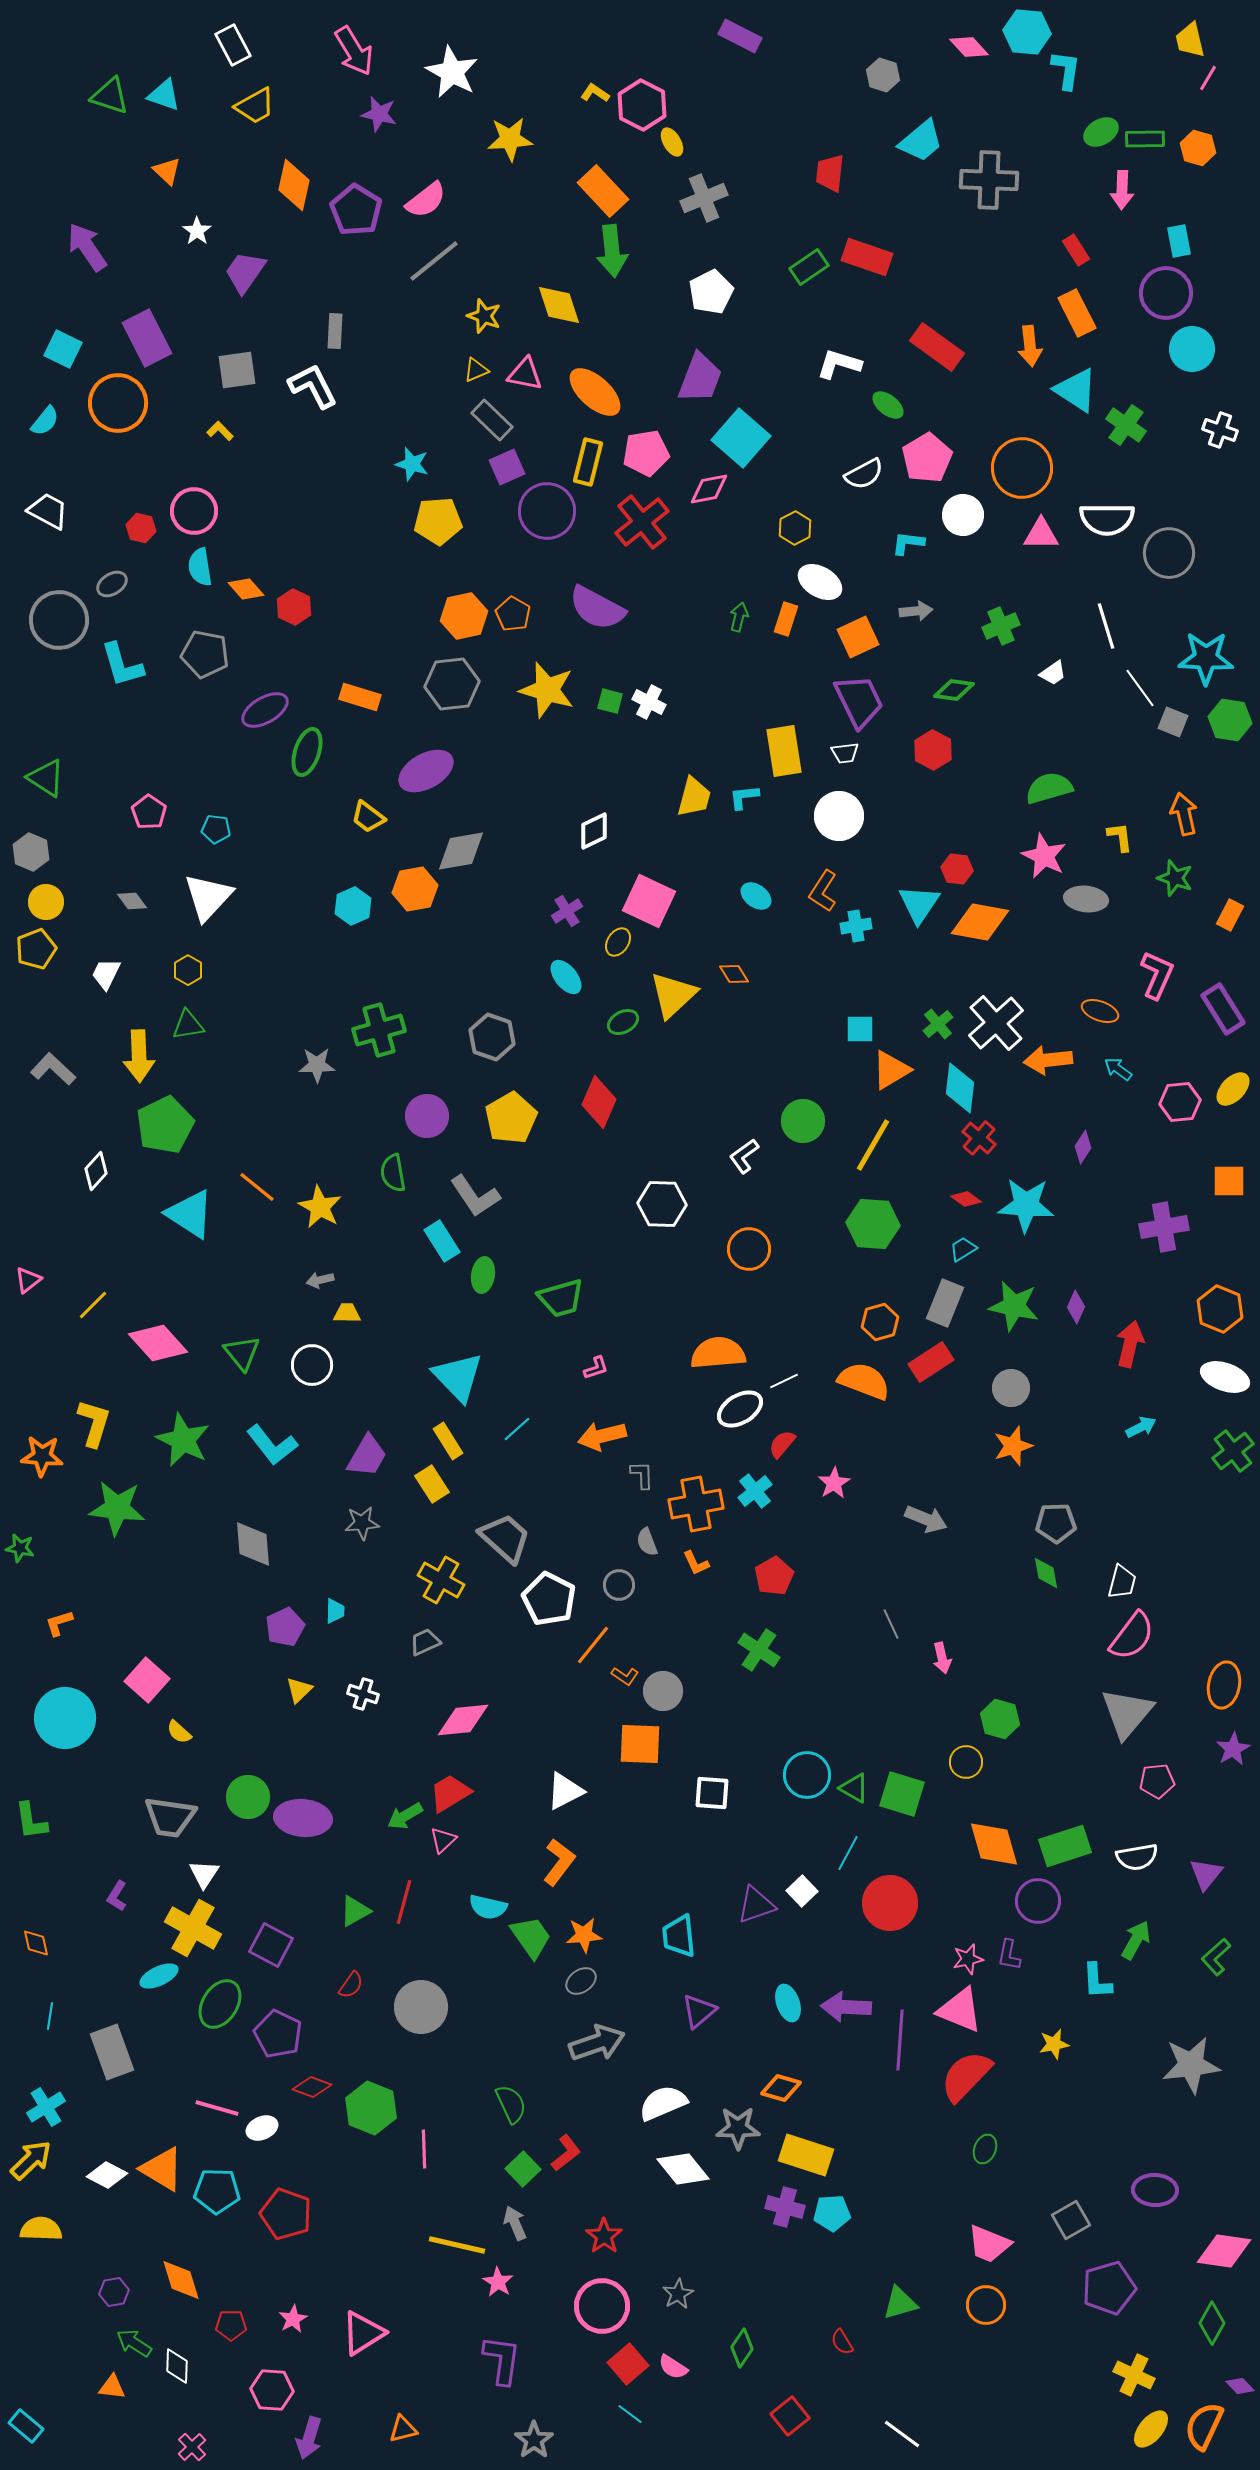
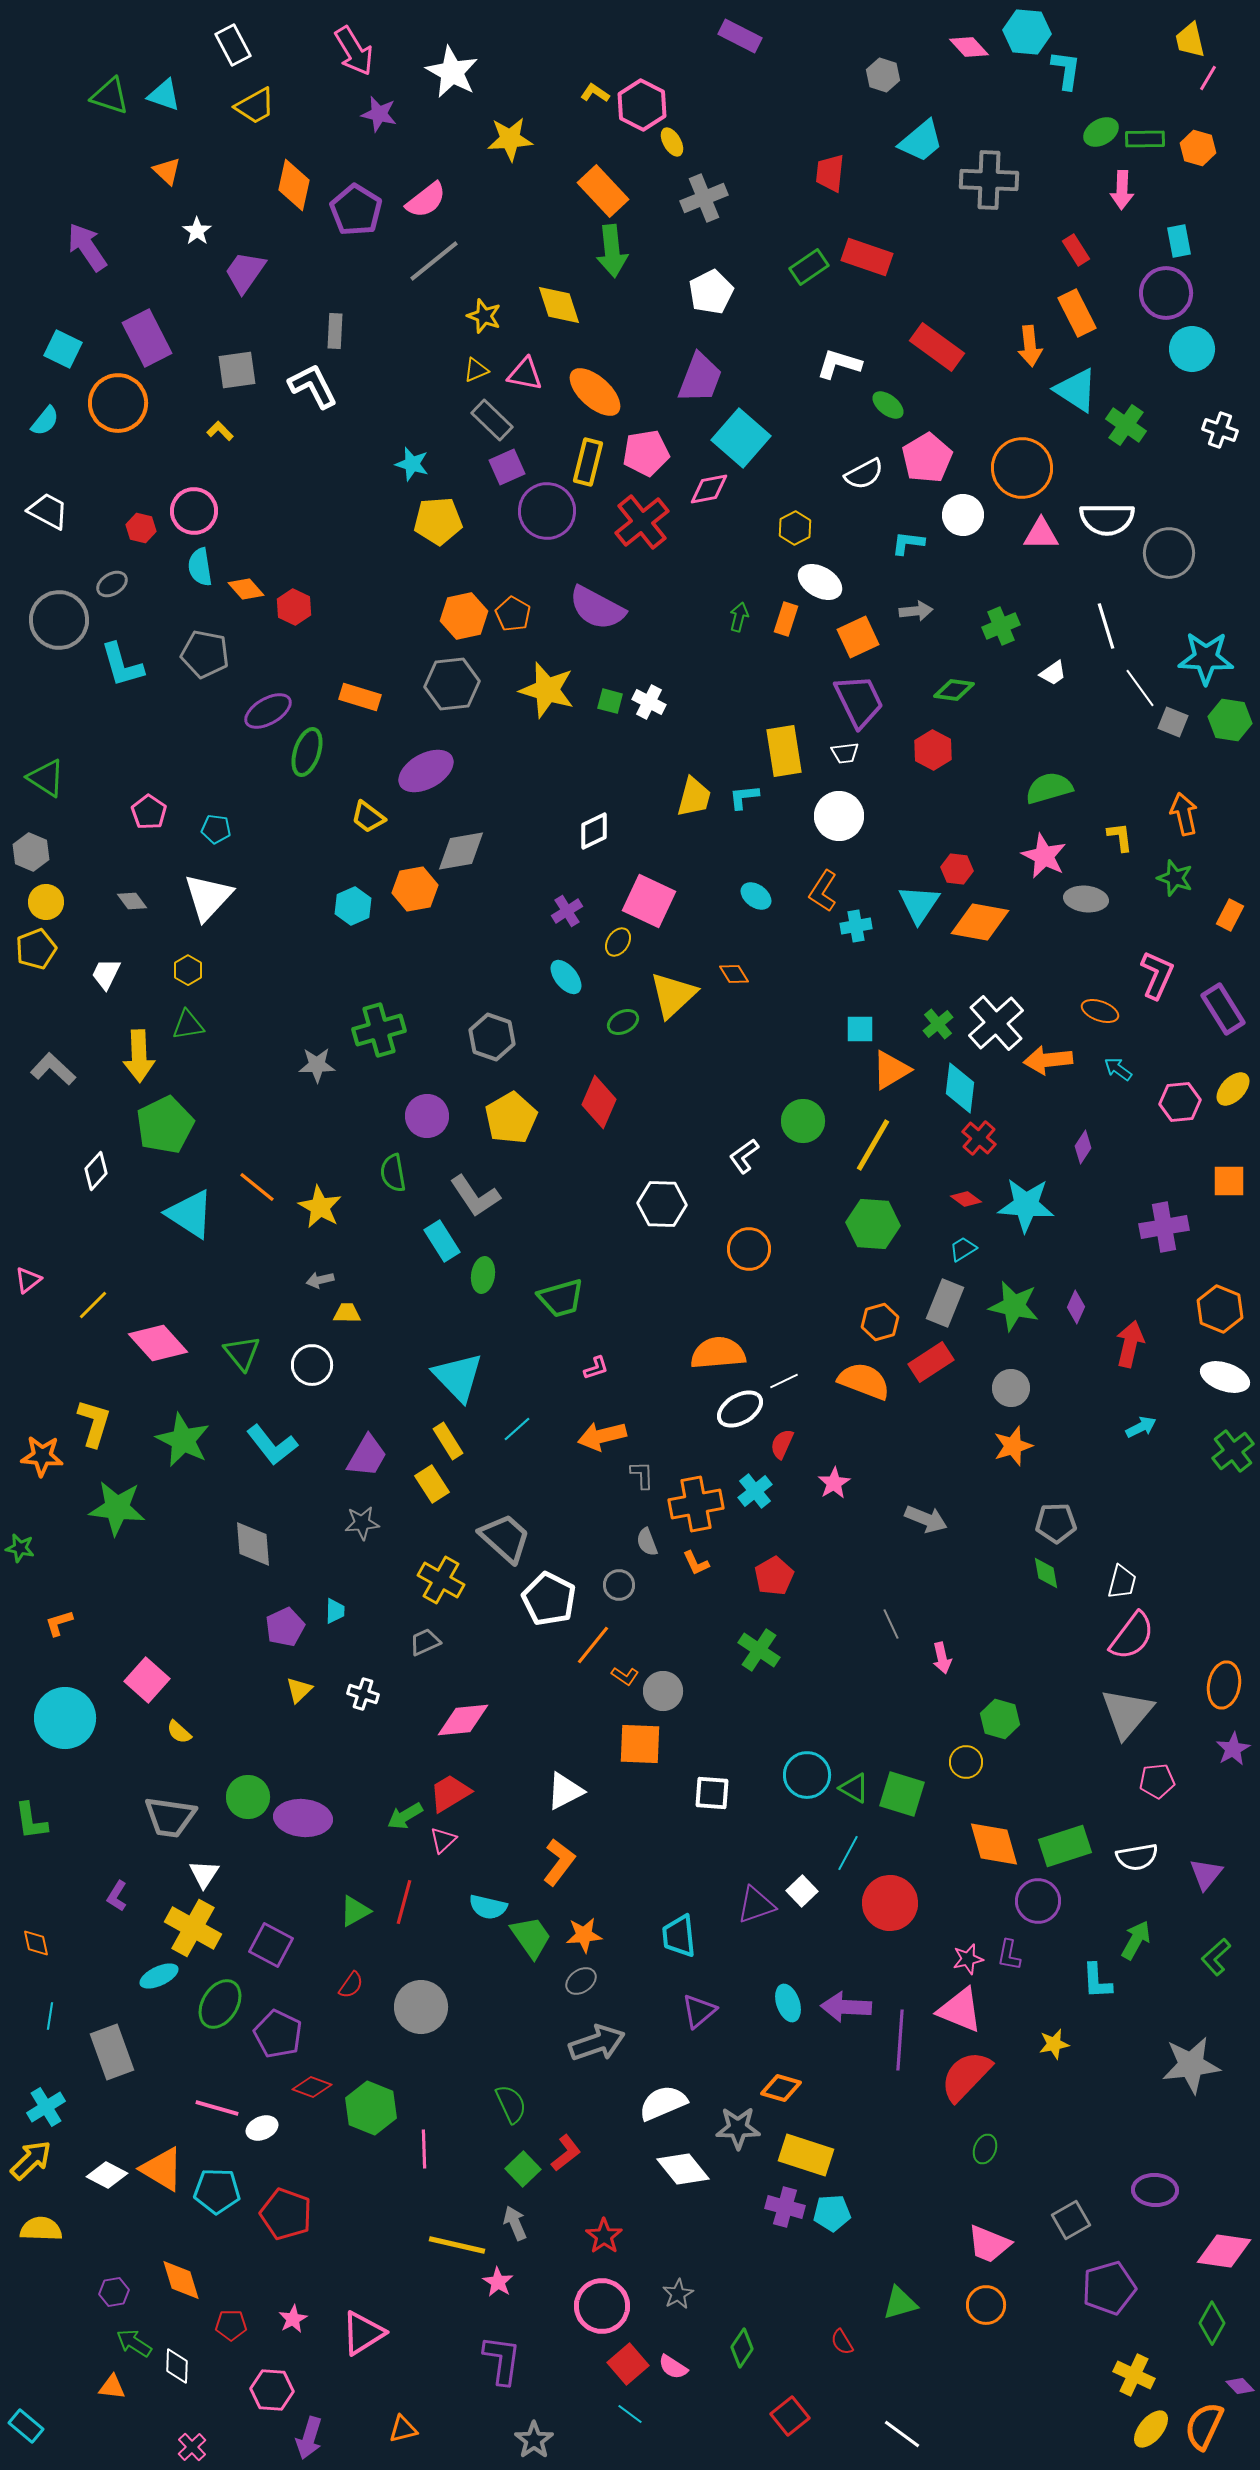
purple ellipse at (265, 710): moved 3 px right, 1 px down
red semicircle at (782, 1444): rotated 16 degrees counterclockwise
